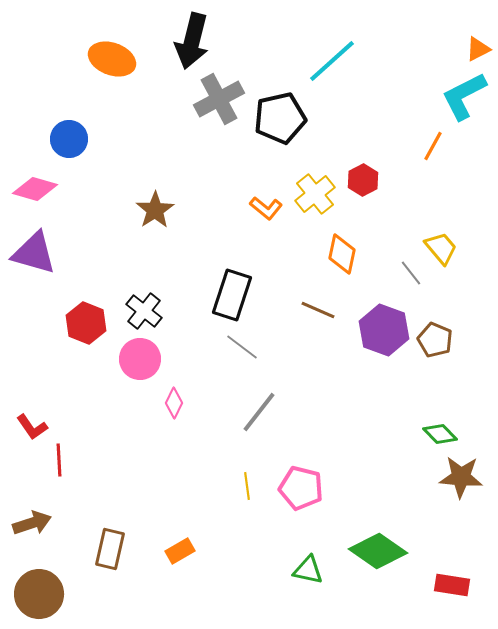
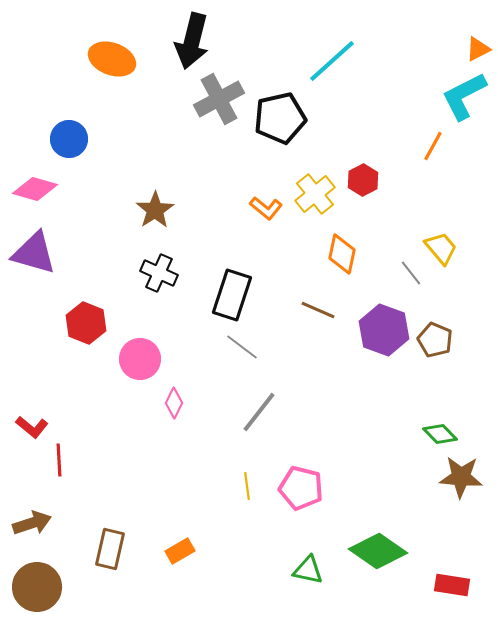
black cross at (144, 311): moved 15 px right, 38 px up; rotated 15 degrees counterclockwise
red L-shape at (32, 427): rotated 16 degrees counterclockwise
brown circle at (39, 594): moved 2 px left, 7 px up
